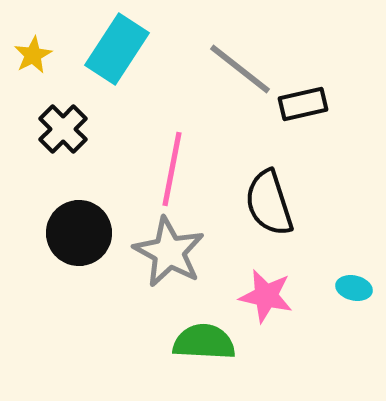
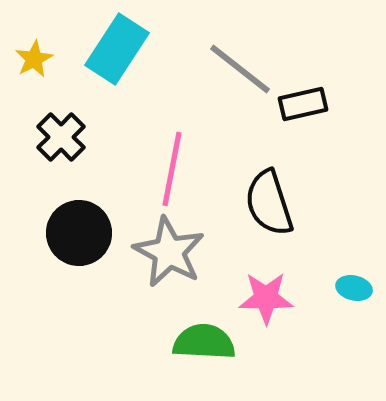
yellow star: moved 1 px right, 4 px down
black cross: moved 2 px left, 8 px down
pink star: moved 2 px down; rotated 12 degrees counterclockwise
